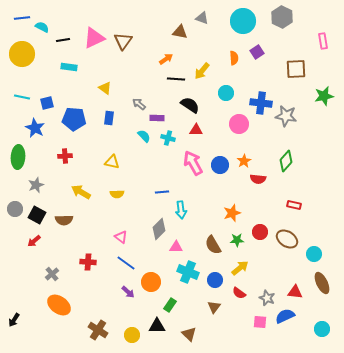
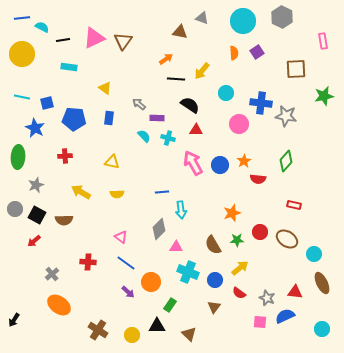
orange semicircle at (234, 58): moved 5 px up
